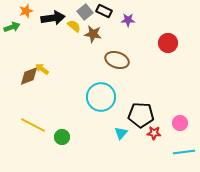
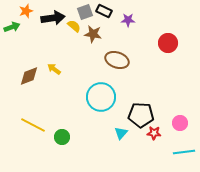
gray square: rotated 21 degrees clockwise
yellow arrow: moved 12 px right
